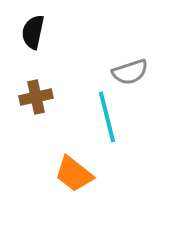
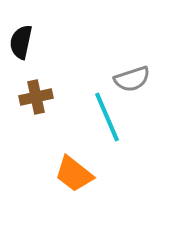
black semicircle: moved 12 px left, 10 px down
gray semicircle: moved 2 px right, 7 px down
cyan line: rotated 9 degrees counterclockwise
